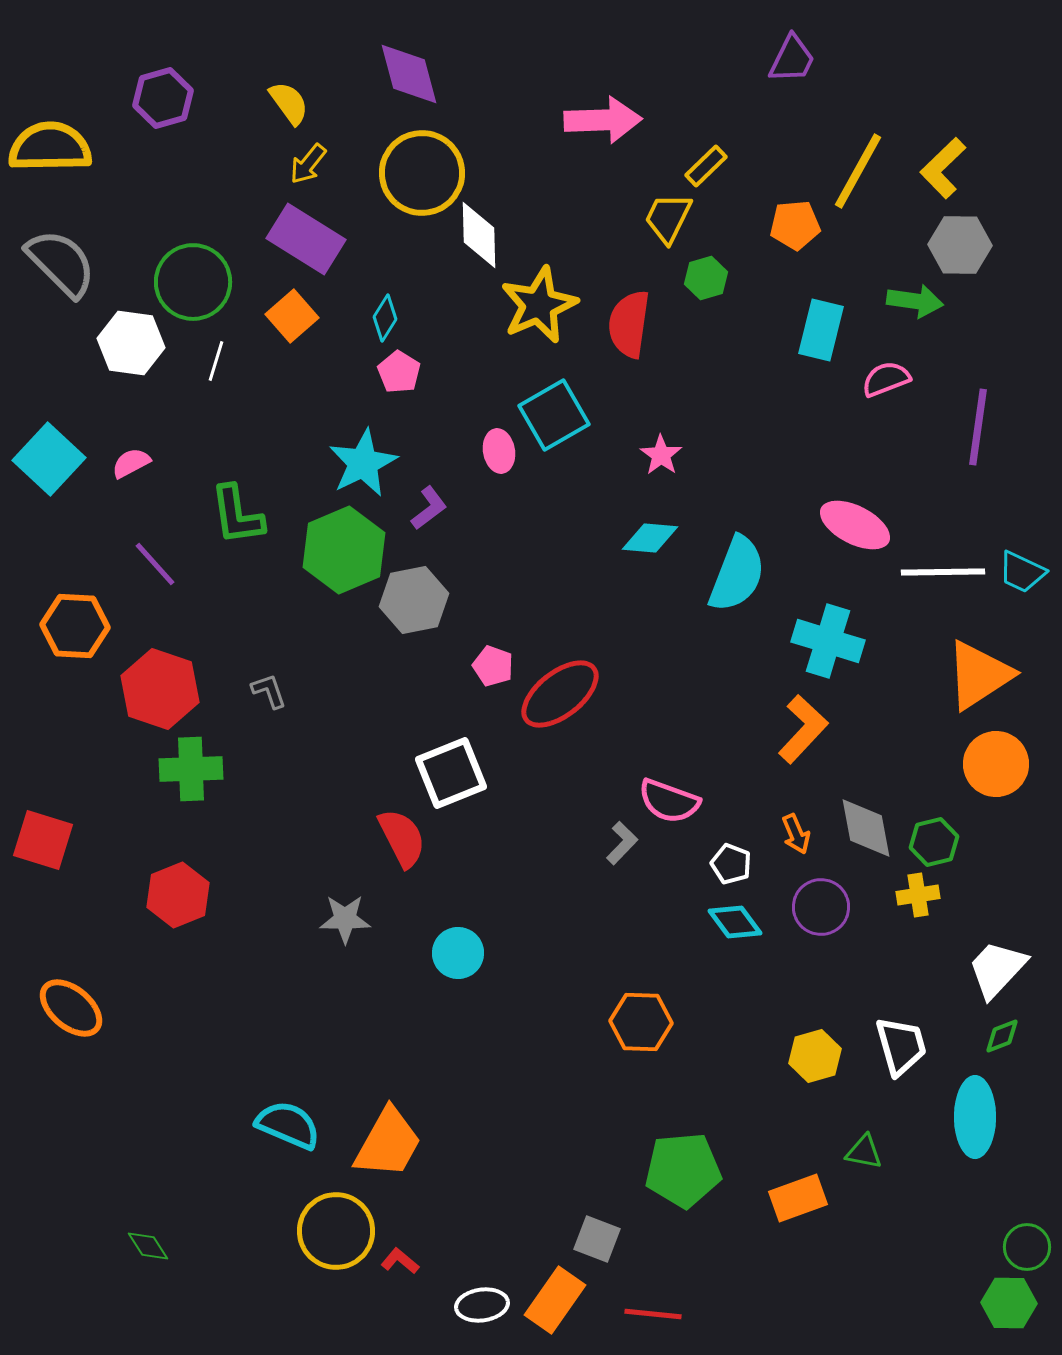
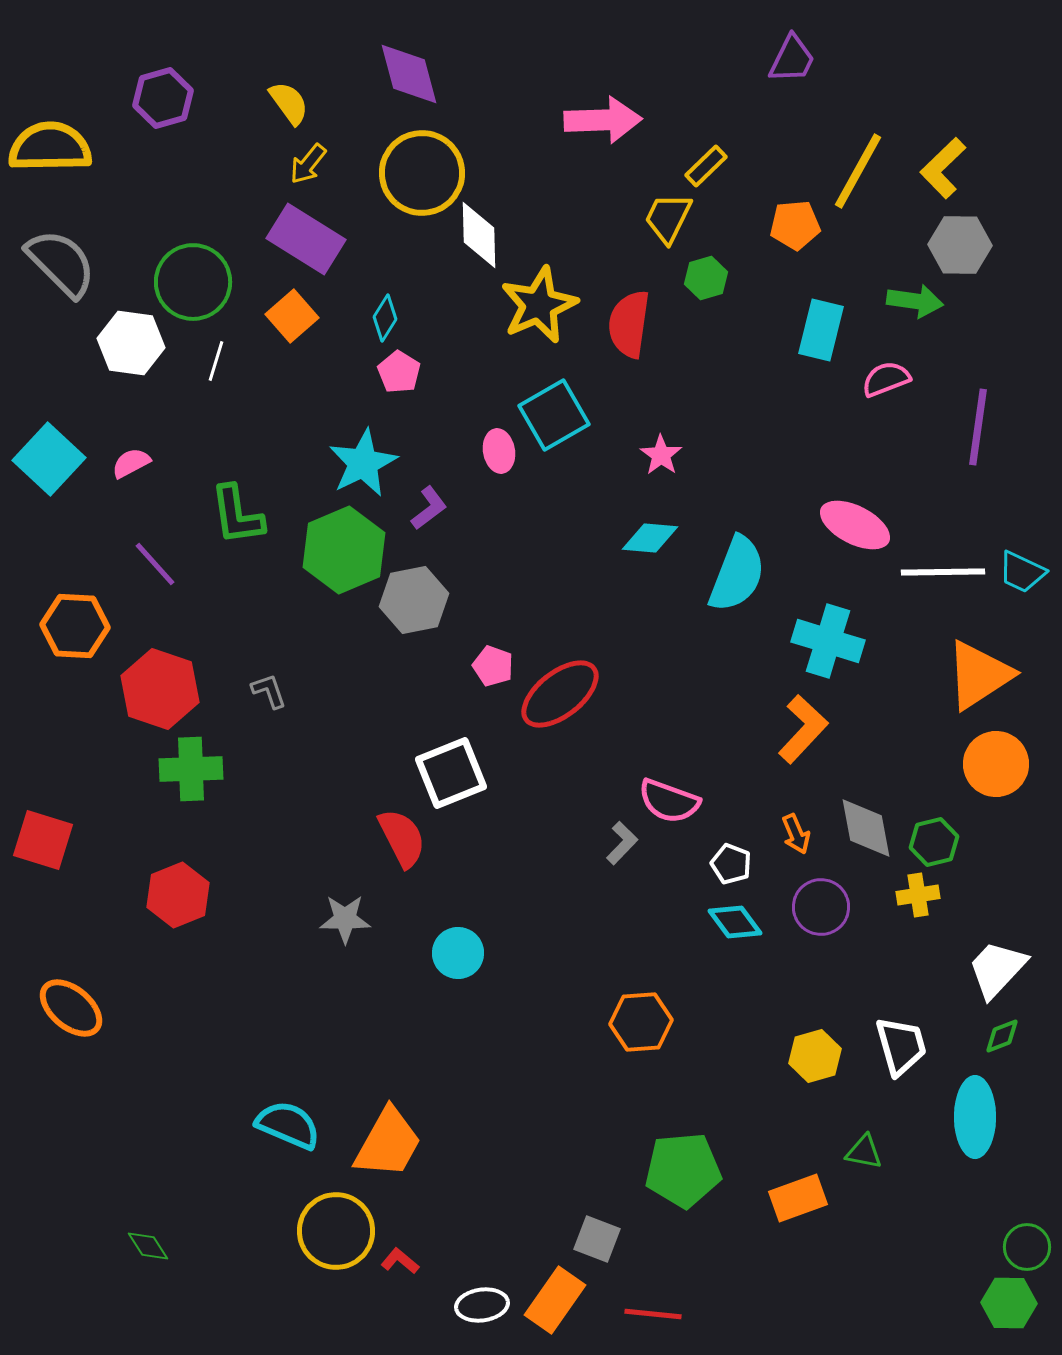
orange hexagon at (641, 1022): rotated 6 degrees counterclockwise
